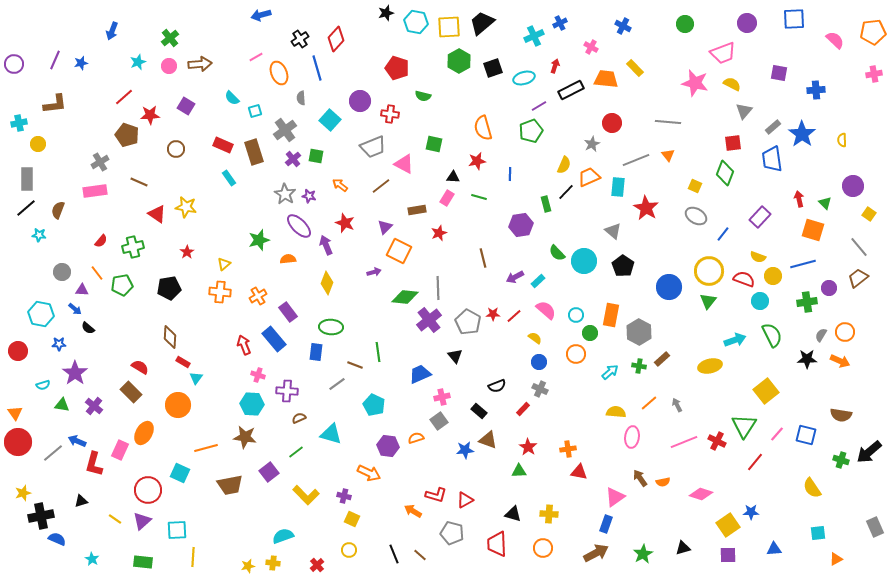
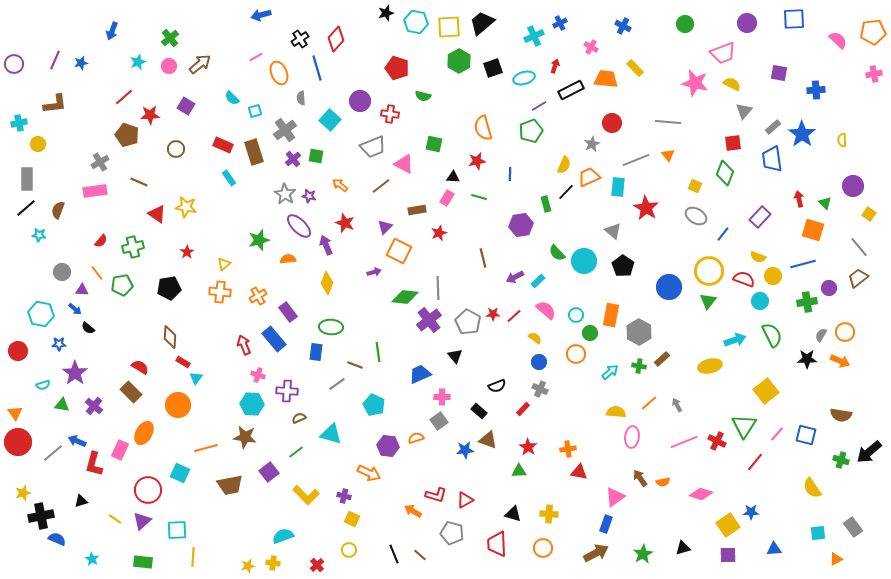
pink semicircle at (835, 40): moved 3 px right
brown arrow at (200, 64): rotated 35 degrees counterclockwise
pink cross at (442, 397): rotated 14 degrees clockwise
gray rectangle at (875, 527): moved 22 px left; rotated 12 degrees counterclockwise
